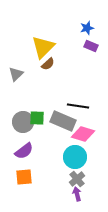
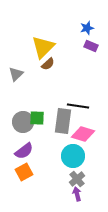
gray rectangle: rotated 75 degrees clockwise
cyan circle: moved 2 px left, 1 px up
orange square: moved 5 px up; rotated 24 degrees counterclockwise
